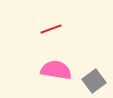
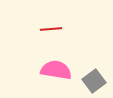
red line: rotated 15 degrees clockwise
